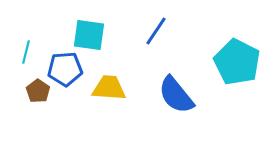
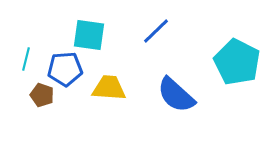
blue line: rotated 12 degrees clockwise
cyan line: moved 7 px down
brown pentagon: moved 4 px right, 4 px down; rotated 15 degrees counterclockwise
blue semicircle: rotated 9 degrees counterclockwise
